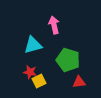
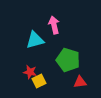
cyan triangle: moved 2 px right, 5 px up
red triangle: moved 1 px right
